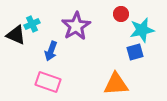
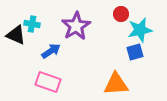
cyan cross: rotated 35 degrees clockwise
cyan star: moved 2 px left
blue arrow: rotated 144 degrees counterclockwise
